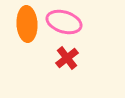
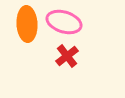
red cross: moved 2 px up
